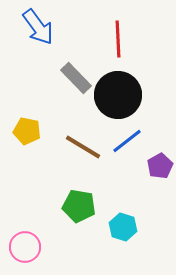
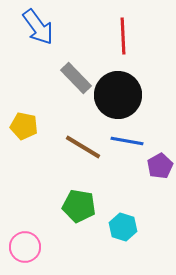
red line: moved 5 px right, 3 px up
yellow pentagon: moved 3 px left, 5 px up
blue line: rotated 48 degrees clockwise
